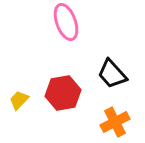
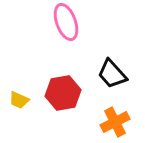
yellow trapezoid: rotated 110 degrees counterclockwise
